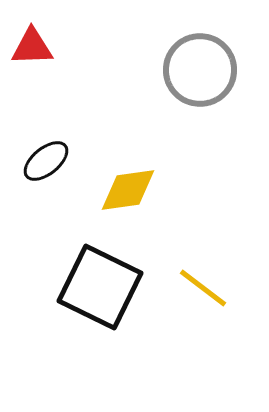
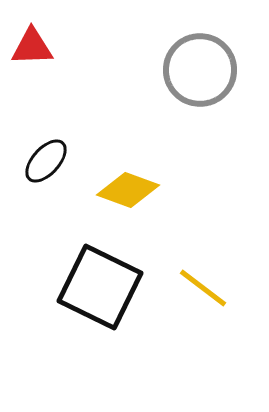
black ellipse: rotated 9 degrees counterclockwise
yellow diamond: rotated 28 degrees clockwise
